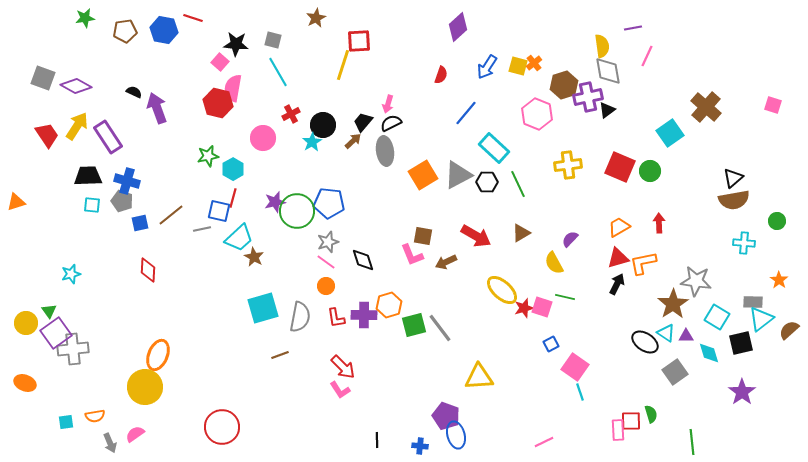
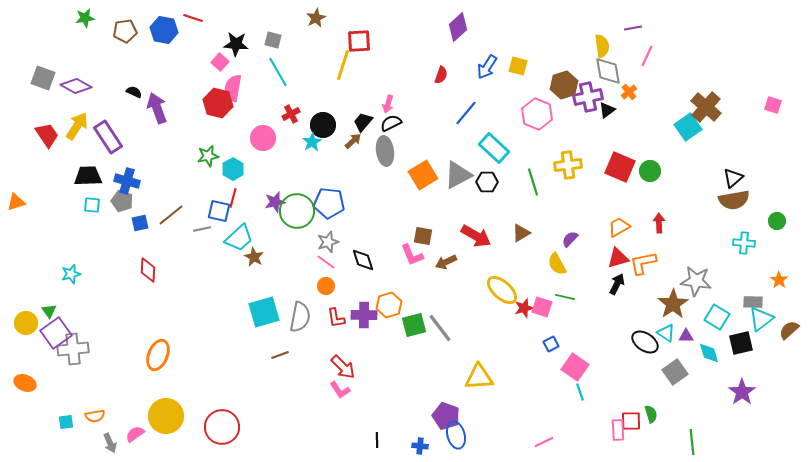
orange cross at (534, 63): moved 95 px right, 29 px down
cyan square at (670, 133): moved 18 px right, 6 px up
green line at (518, 184): moved 15 px right, 2 px up; rotated 8 degrees clockwise
yellow semicircle at (554, 263): moved 3 px right, 1 px down
cyan square at (263, 308): moved 1 px right, 4 px down
yellow circle at (145, 387): moved 21 px right, 29 px down
